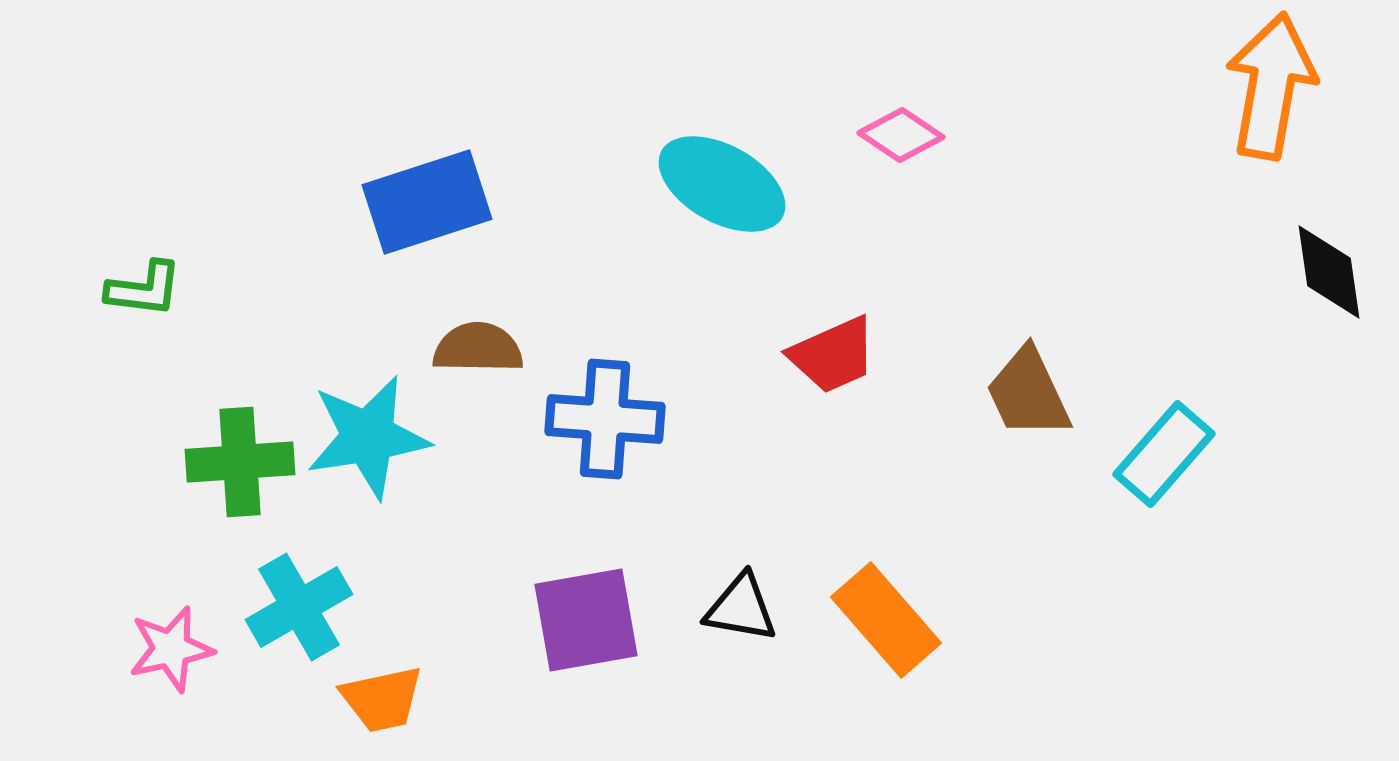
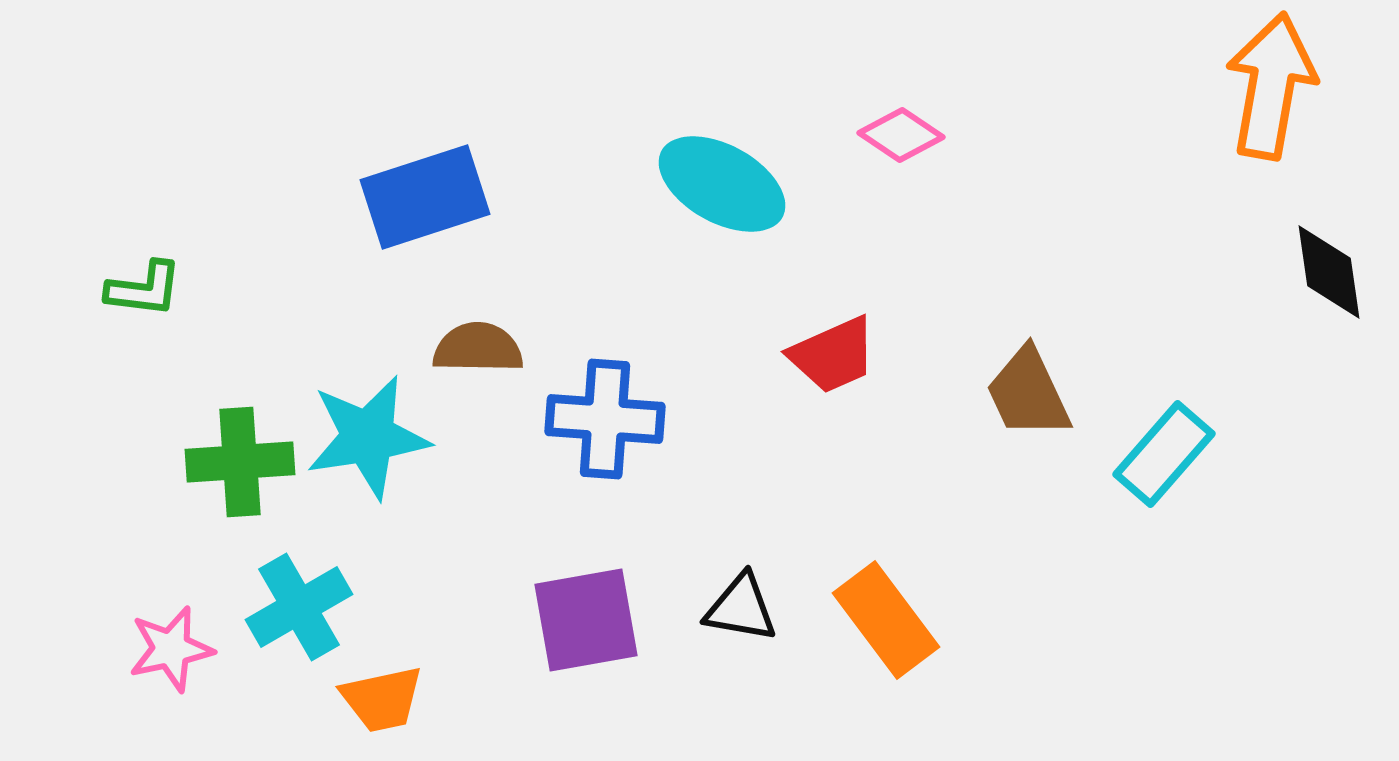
blue rectangle: moved 2 px left, 5 px up
orange rectangle: rotated 4 degrees clockwise
